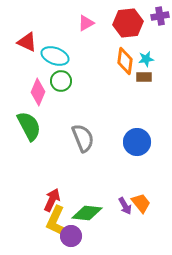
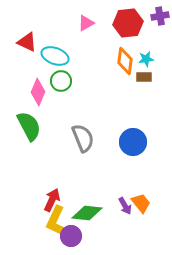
blue circle: moved 4 px left
